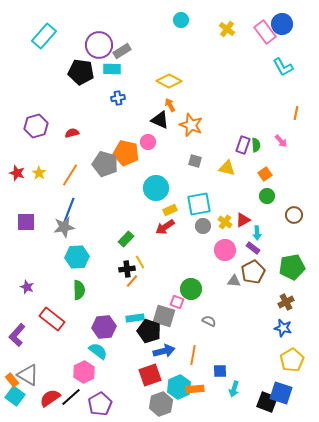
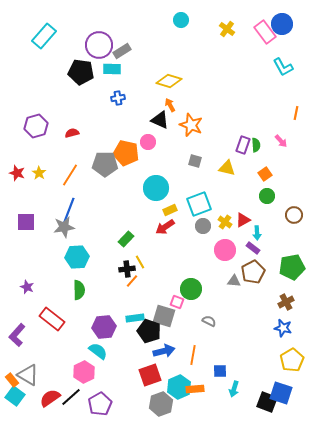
yellow diamond at (169, 81): rotated 10 degrees counterclockwise
gray pentagon at (105, 164): rotated 15 degrees counterclockwise
cyan square at (199, 204): rotated 10 degrees counterclockwise
